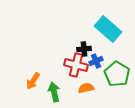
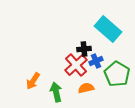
red cross: rotated 35 degrees clockwise
green arrow: moved 2 px right
